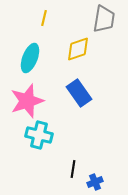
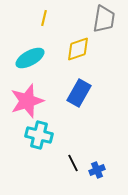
cyan ellipse: rotated 40 degrees clockwise
blue rectangle: rotated 64 degrees clockwise
black line: moved 6 px up; rotated 36 degrees counterclockwise
blue cross: moved 2 px right, 12 px up
